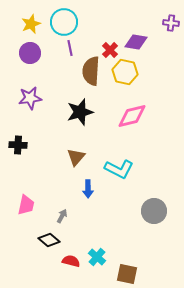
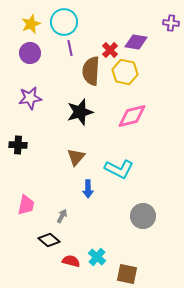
gray circle: moved 11 px left, 5 px down
